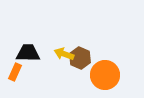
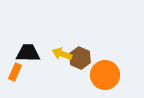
yellow arrow: moved 2 px left
